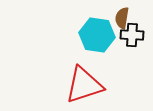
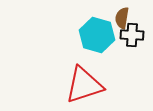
cyan hexagon: rotated 8 degrees clockwise
